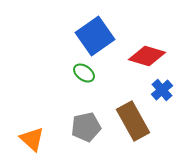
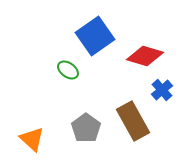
red diamond: moved 2 px left
green ellipse: moved 16 px left, 3 px up
gray pentagon: moved 1 px down; rotated 24 degrees counterclockwise
